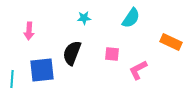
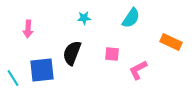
pink arrow: moved 1 px left, 2 px up
cyan line: moved 1 px right, 1 px up; rotated 36 degrees counterclockwise
